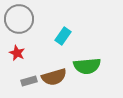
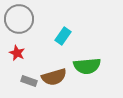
gray rectangle: rotated 35 degrees clockwise
